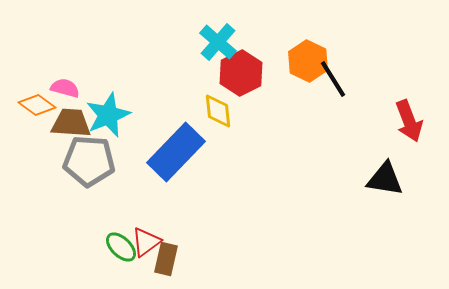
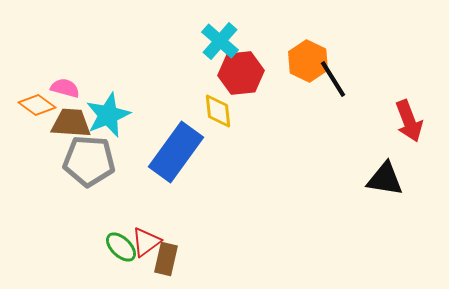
cyan cross: moved 2 px right, 1 px up
red hexagon: rotated 21 degrees clockwise
blue rectangle: rotated 8 degrees counterclockwise
